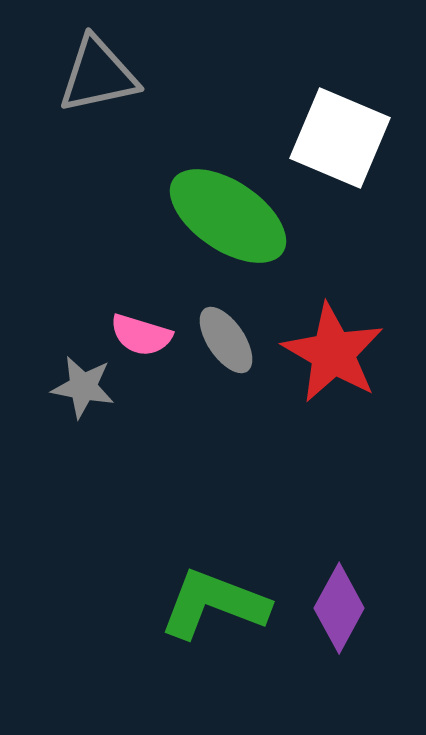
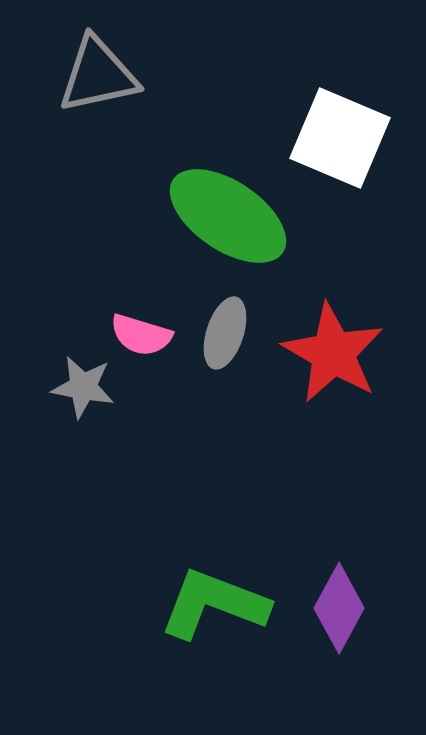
gray ellipse: moved 1 px left, 7 px up; rotated 52 degrees clockwise
